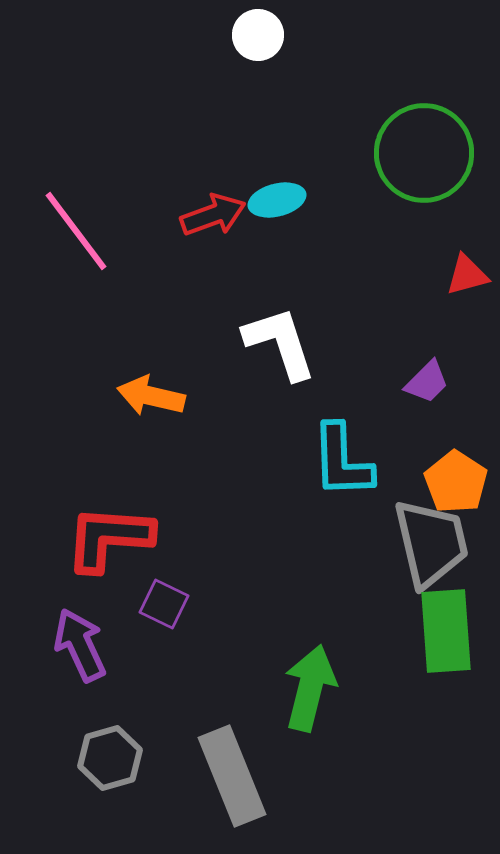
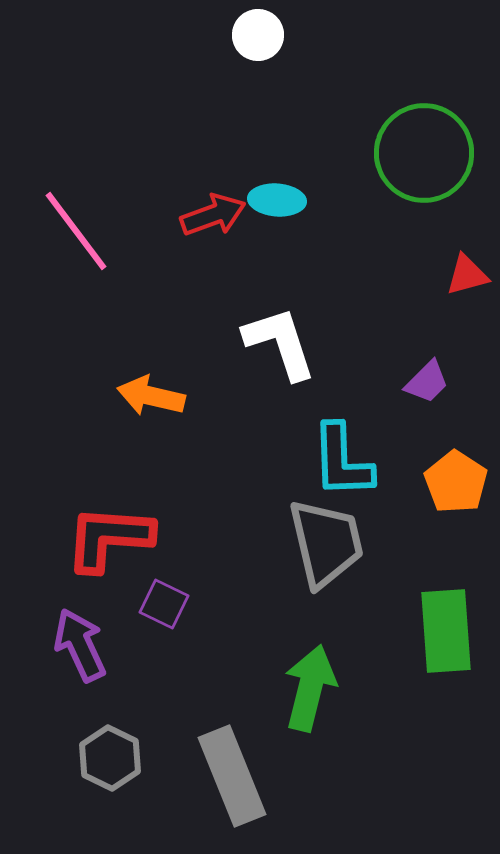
cyan ellipse: rotated 18 degrees clockwise
gray trapezoid: moved 105 px left
gray hexagon: rotated 18 degrees counterclockwise
